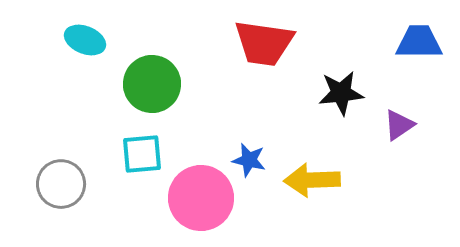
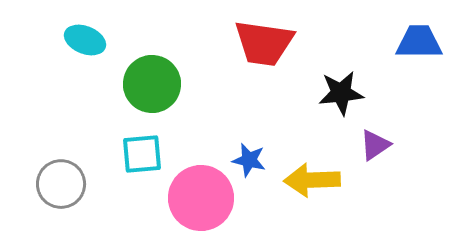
purple triangle: moved 24 px left, 20 px down
